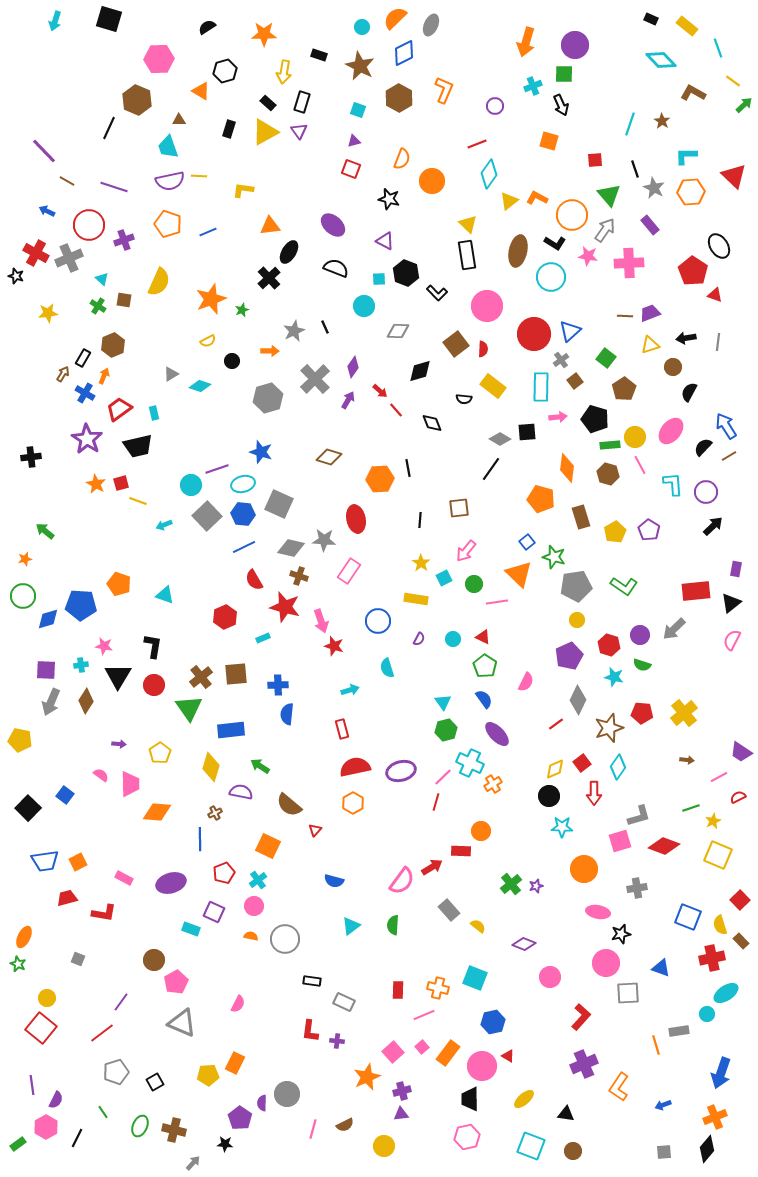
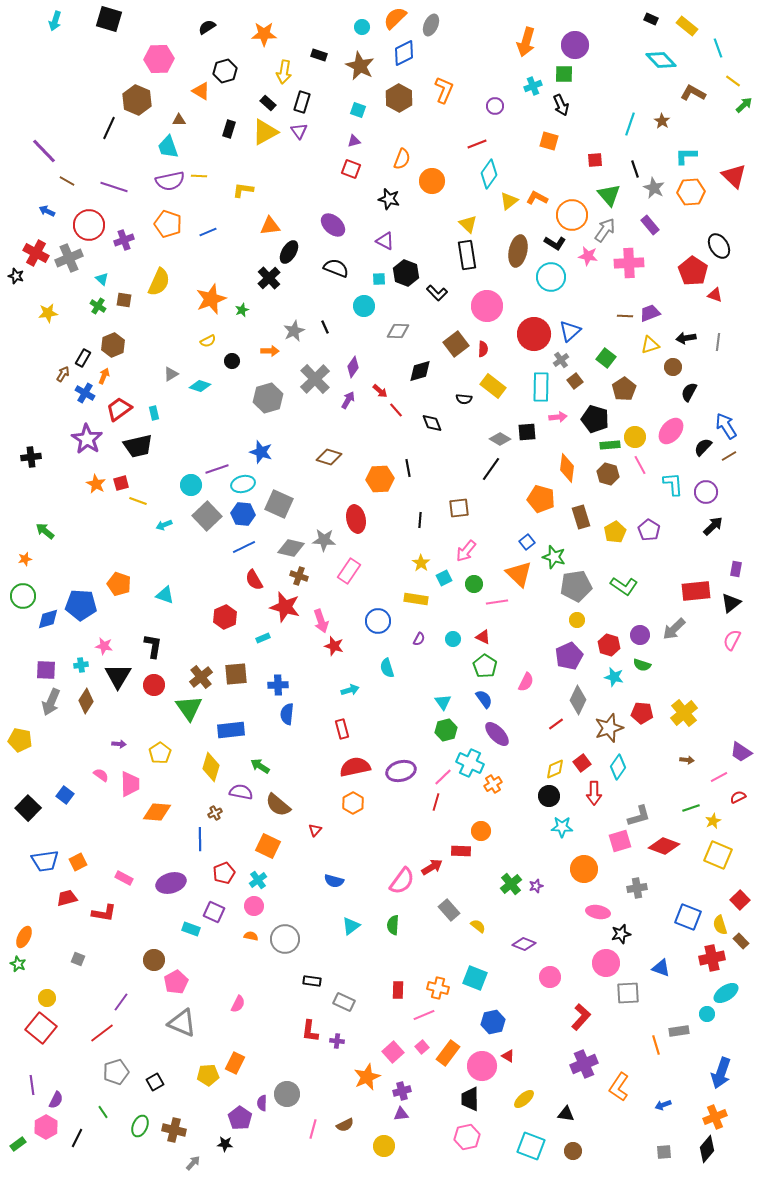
brown semicircle at (289, 805): moved 11 px left
